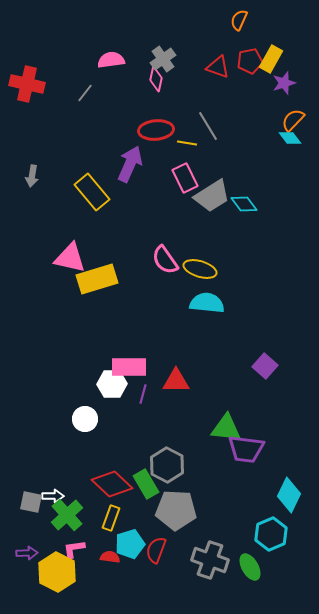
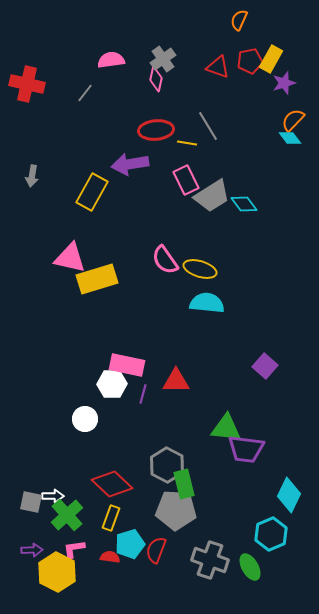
purple arrow at (130, 164): rotated 123 degrees counterclockwise
pink rectangle at (185, 178): moved 1 px right, 2 px down
yellow rectangle at (92, 192): rotated 69 degrees clockwise
pink rectangle at (129, 367): moved 2 px left, 2 px up; rotated 12 degrees clockwise
green rectangle at (146, 484): moved 38 px right; rotated 16 degrees clockwise
purple arrow at (27, 553): moved 5 px right, 3 px up
